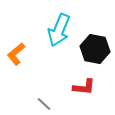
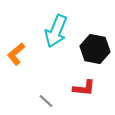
cyan arrow: moved 3 px left, 1 px down
red L-shape: moved 1 px down
gray line: moved 2 px right, 3 px up
